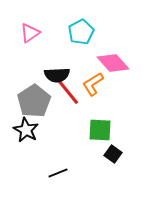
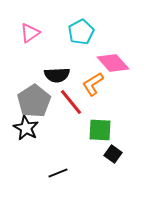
red line: moved 3 px right, 10 px down
black star: moved 2 px up
